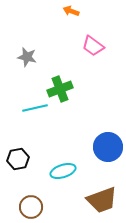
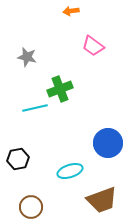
orange arrow: rotated 28 degrees counterclockwise
blue circle: moved 4 px up
cyan ellipse: moved 7 px right
